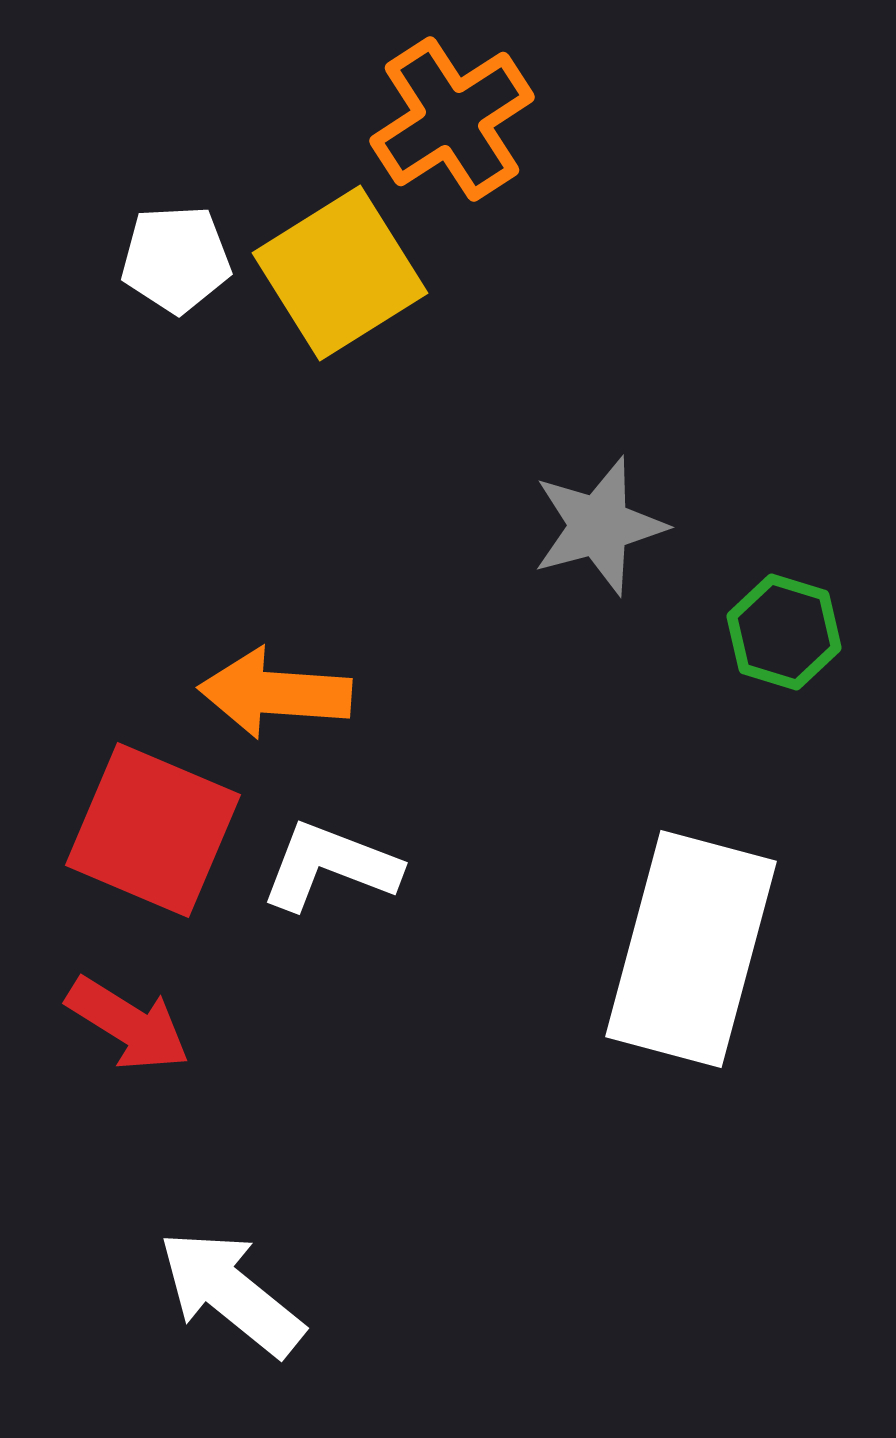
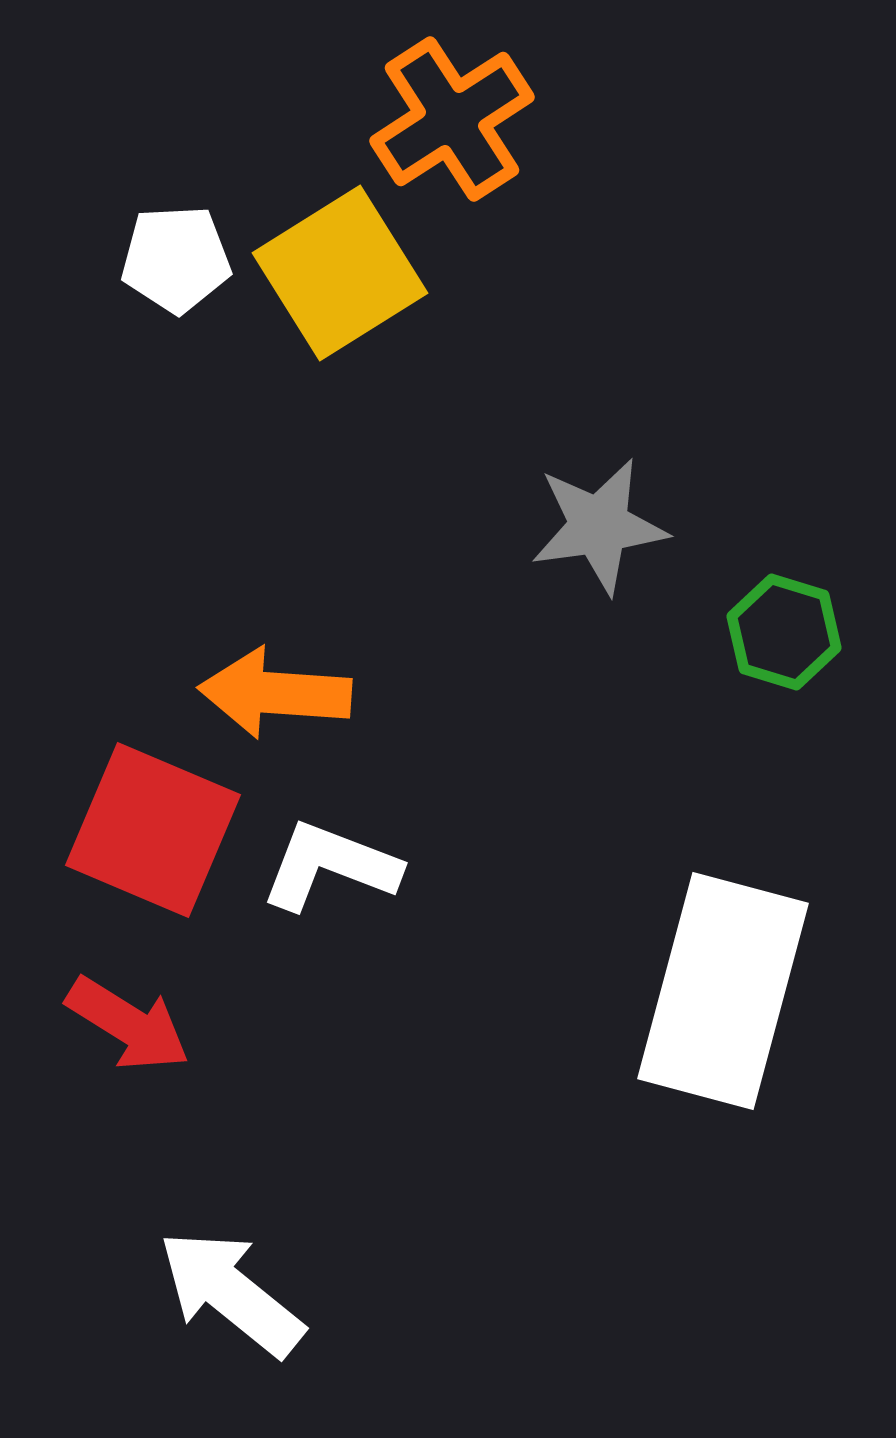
gray star: rotated 7 degrees clockwise
white rectangle: moved 32 px right, 42 px down
